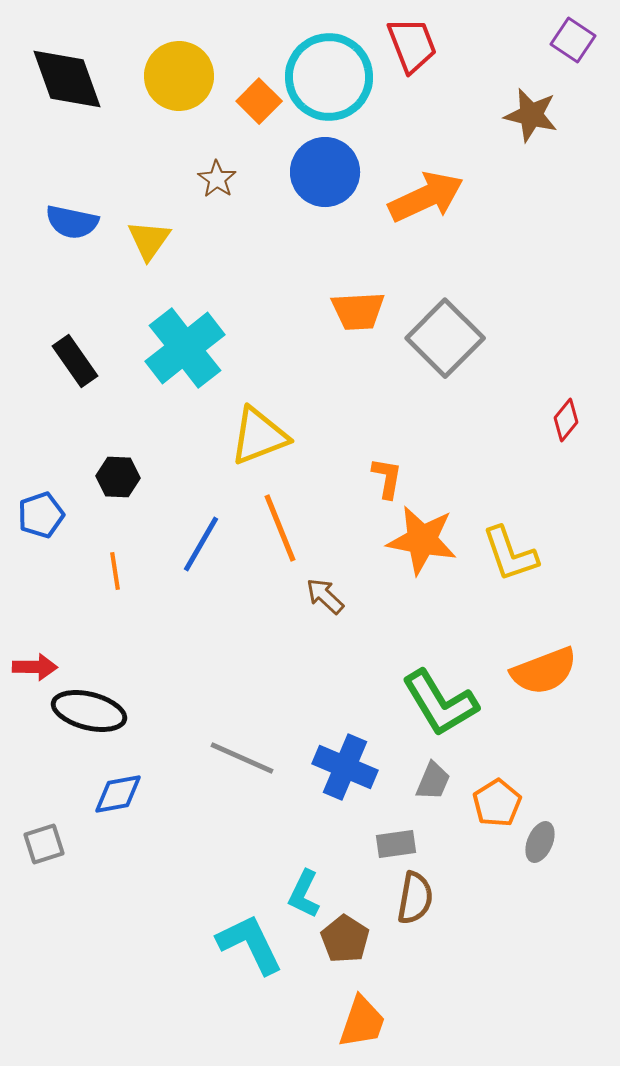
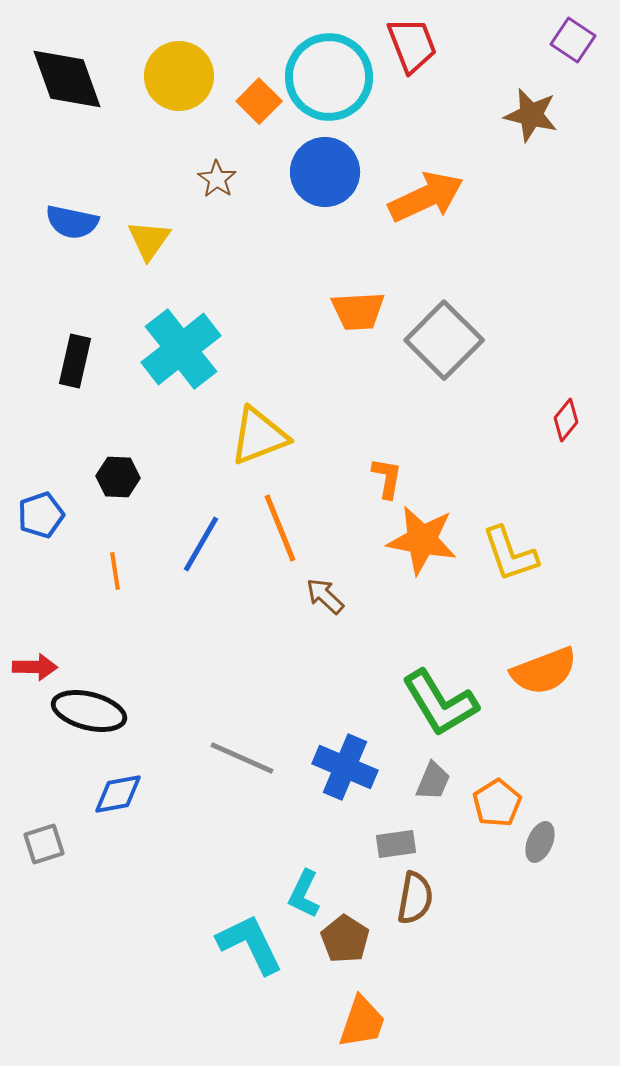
gray square at (445, 338): moved 1 px left, 2 px down
cyan cross at (185, 348): moved 4 px left, 1 px down
black rectangle at (75, 361): rotated 48 degrees clockwise
